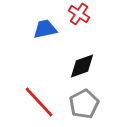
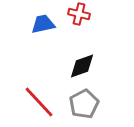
red cross: rotated 20 degrees counterclockwise
blue trapezoid: moved 2 px left, 5 px up
